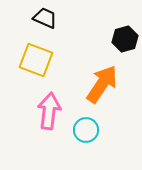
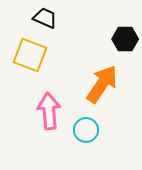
black hexagon: rotated 15 degrees clockwise
yellow square: moved 6 px left, 5 px up
pink arrow: rotated 12 degrees counterclockwise
